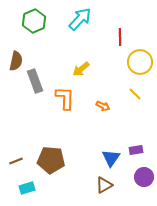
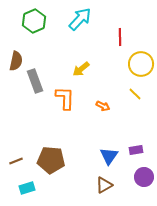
yellow circle: moved 1 px right, 2 px down
blue triangle: moved 2 px left, 2 px up
